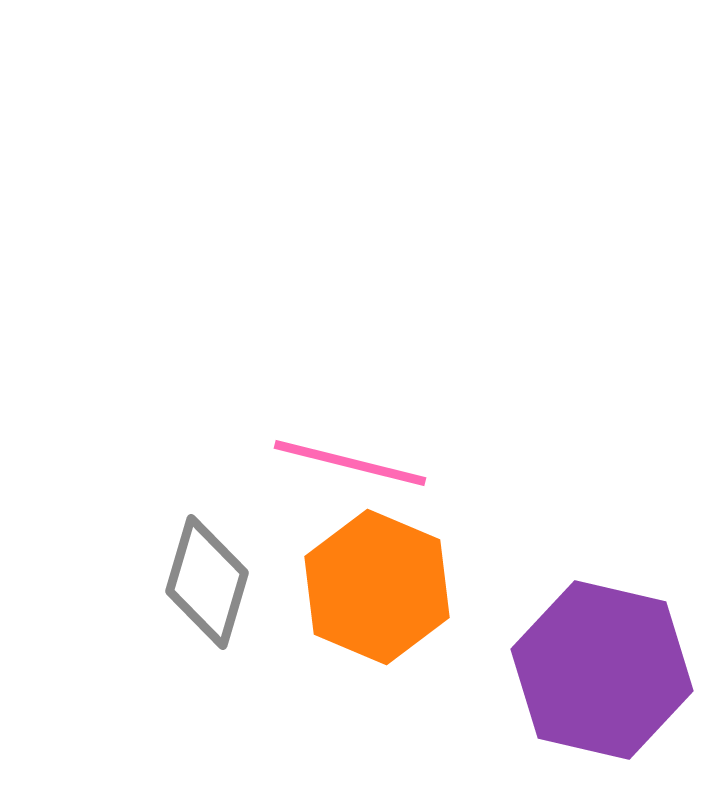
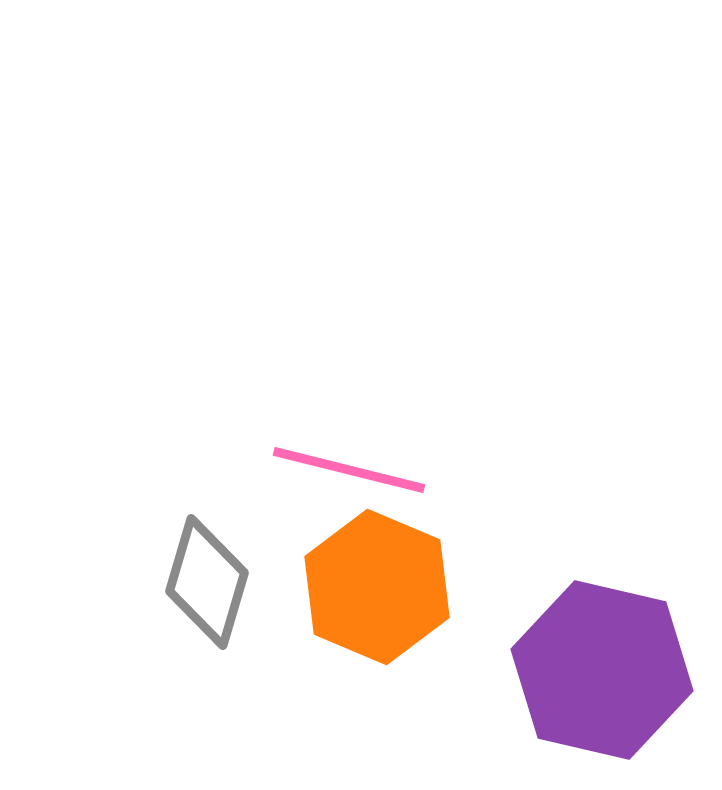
pink line: moved 1 px left, 7 px down
